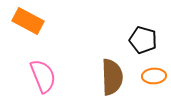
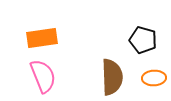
orange rectangle: moved 14 px right, 17 px down; rotated 36 degrees counterclockwise
orange ellipse: moved 2 px down
